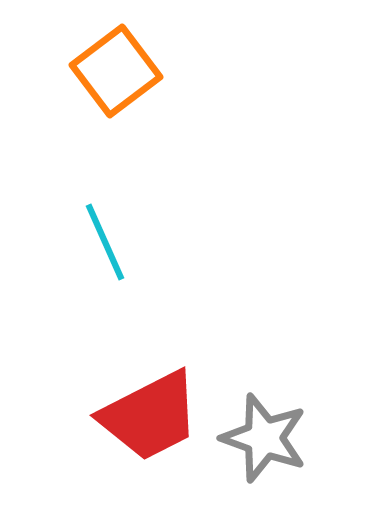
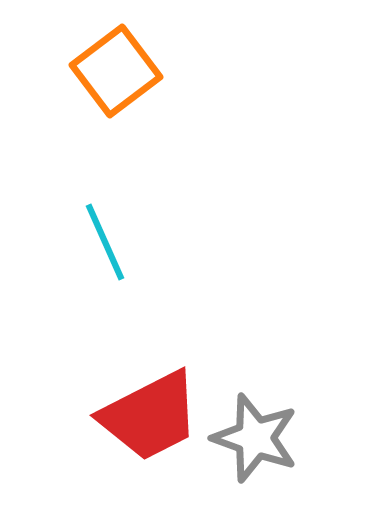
gray star: moved 9 px left
